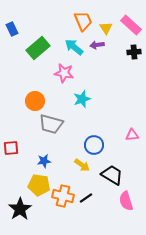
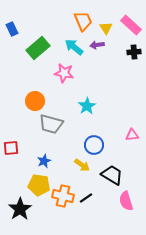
cyan star: moved 5 px right, 7 px down; rotated 12 degrees counterclockwise
blue star: rotated 16 degrees counterclockwise
